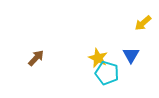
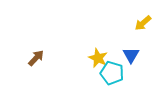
cyan pentagon: moved 5 px right
